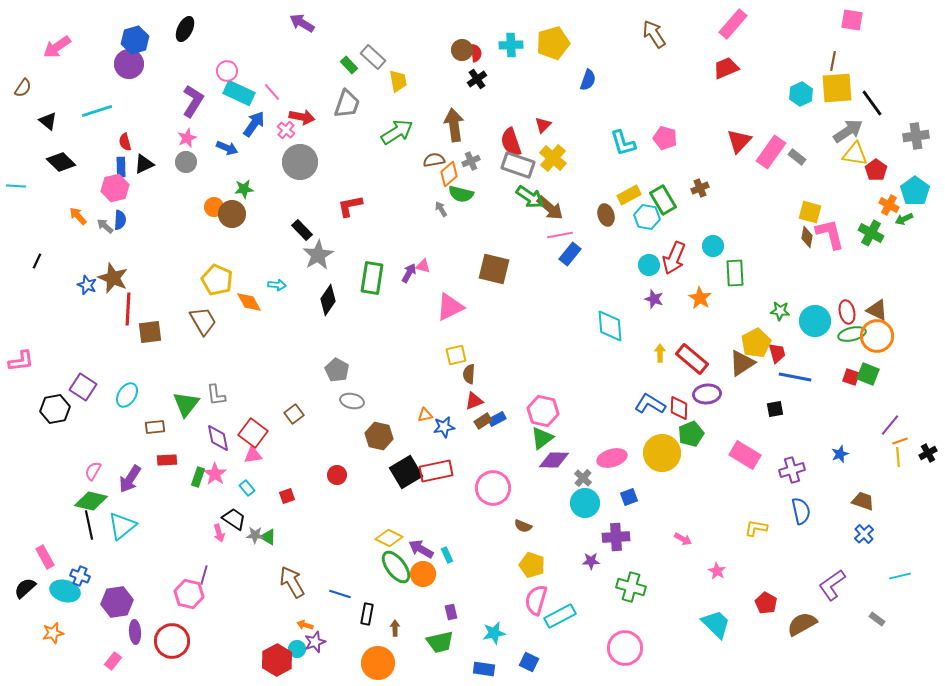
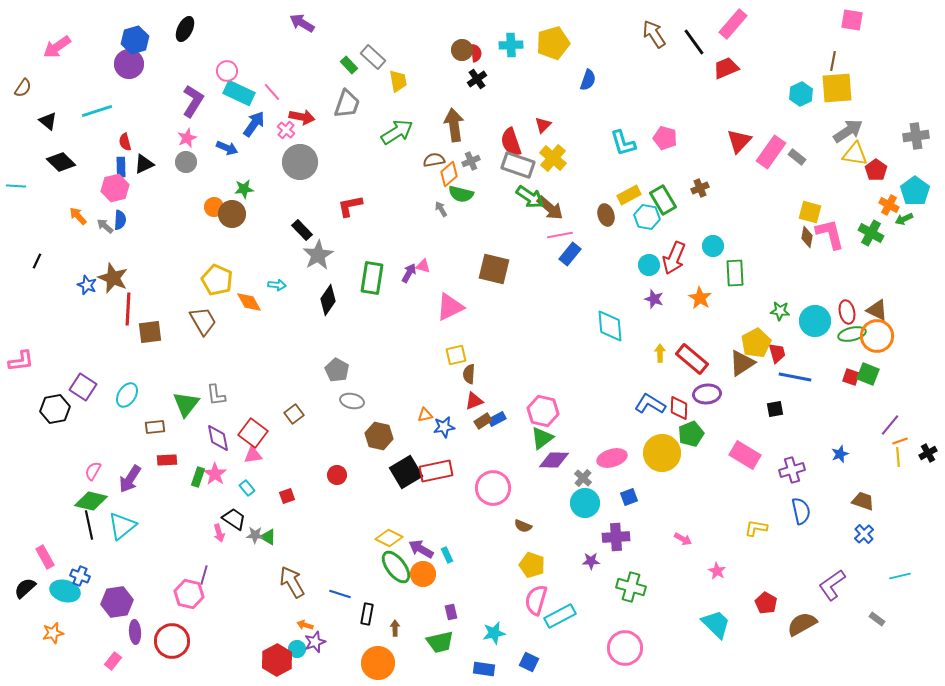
black line at (872, 103): moved 178 px left, 61 px up
